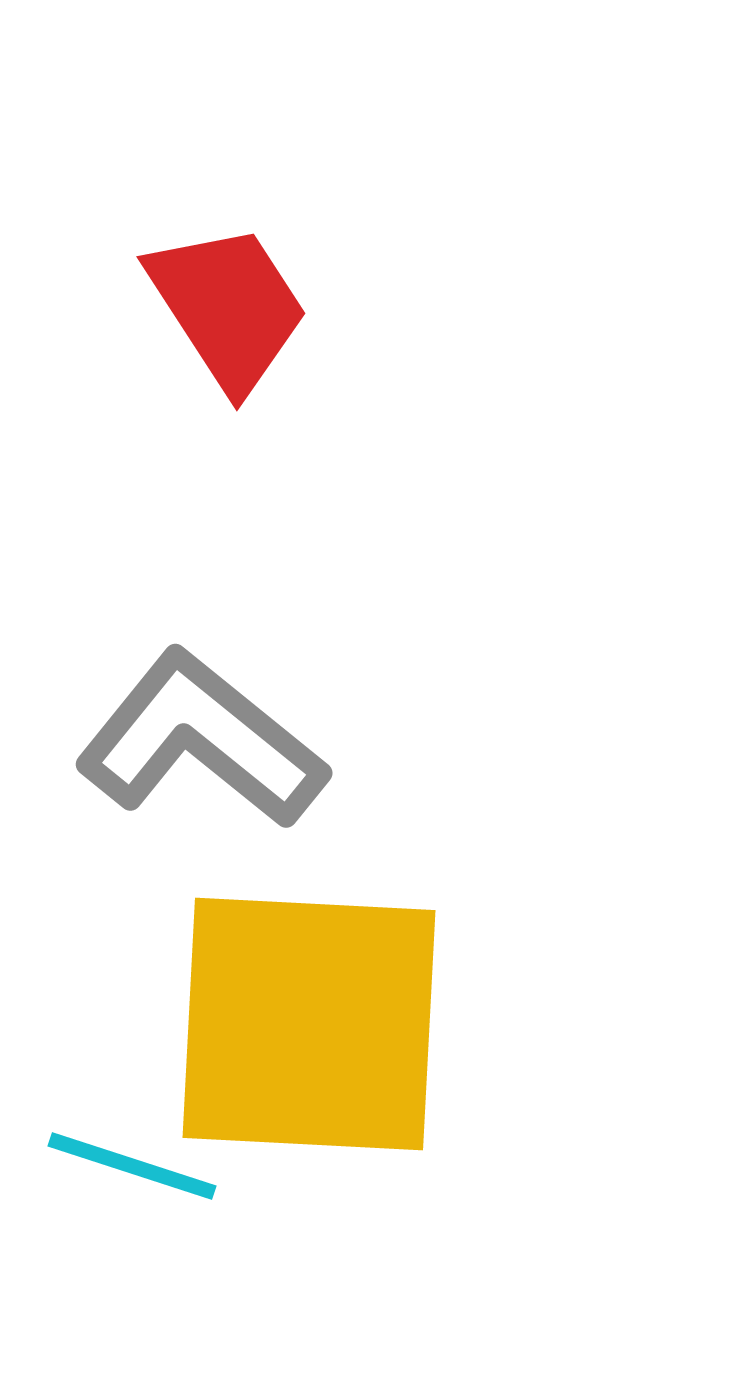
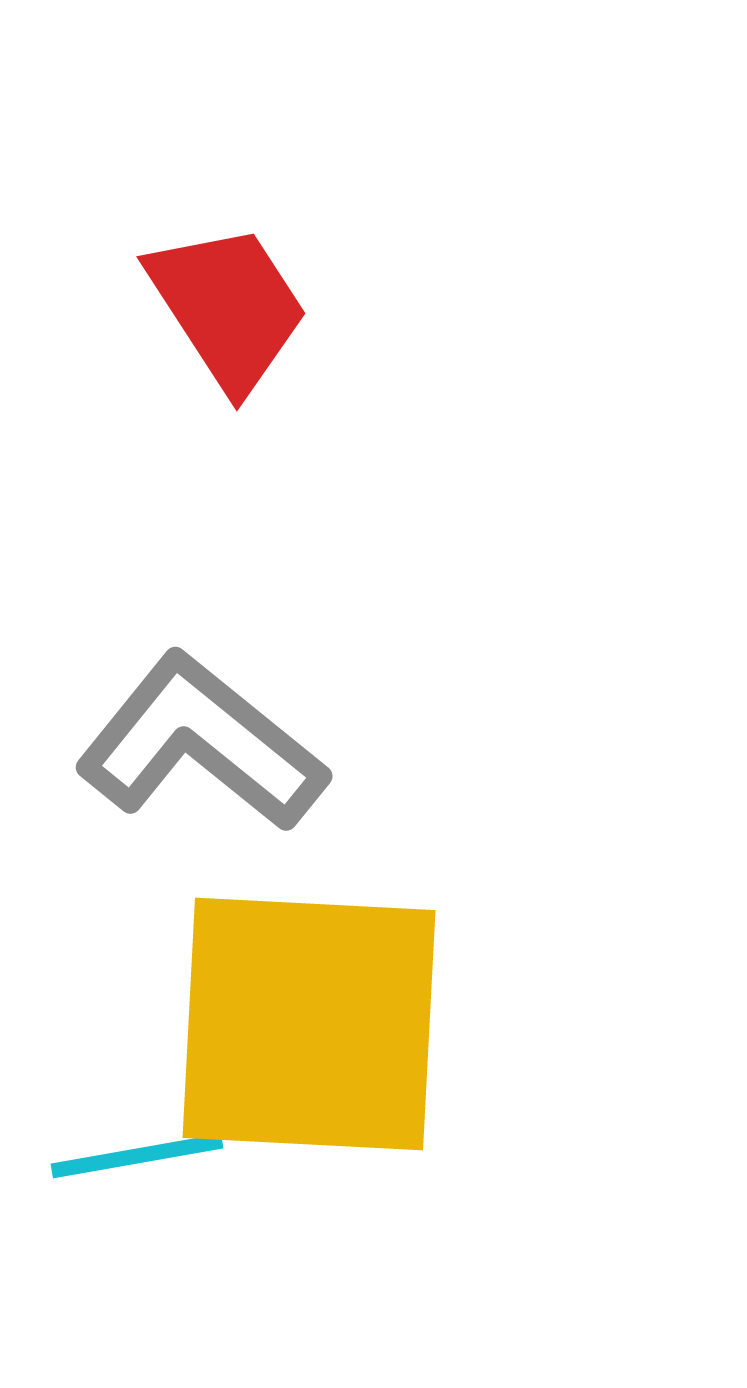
gray L-shape: moved 3 px down
cyan line: moved 5 px right, 10 px up; rotated 28 degrees counterclockwise
